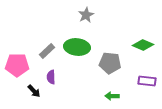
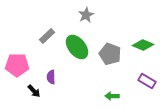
green ellipse: rotated 45 degrees clockwise
gray rectangle: moved 15 px up
gray pentagon: moved 9 px up; rotated 15 degrees clockwise
purple rectangle: rotated 24 degrees clockwise
